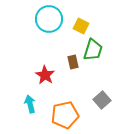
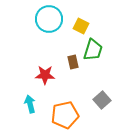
red star: rotated 30 degrees counterclockwise
